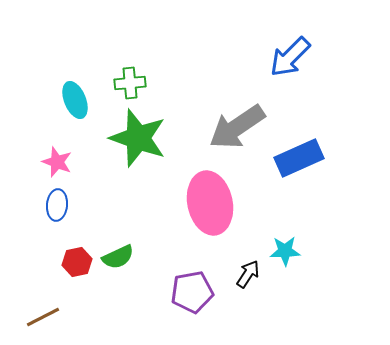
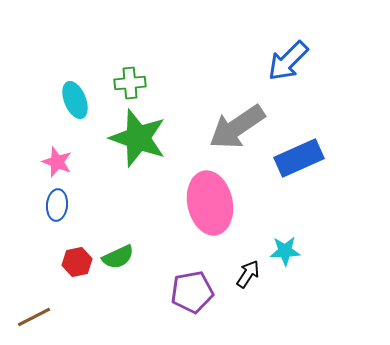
blue arrow: moved 2 px left, 4 px down
brown line: moved 9 px left
